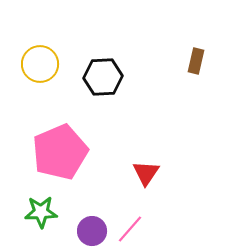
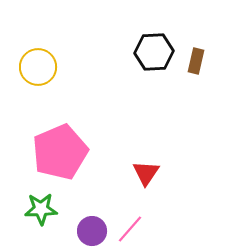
yellow circle: moved 2 px left, 3 px down
black hexagon: moved 51 px right, 25 px up
green star: moved 3 px up
